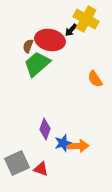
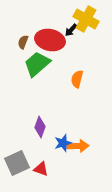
brown semicircle: moved 5 px left, 4 px up
orange semicircle: moved 18 px left; rotated 48 degrees clockwise
purple diamond: moved 5 px left, 2 px up
